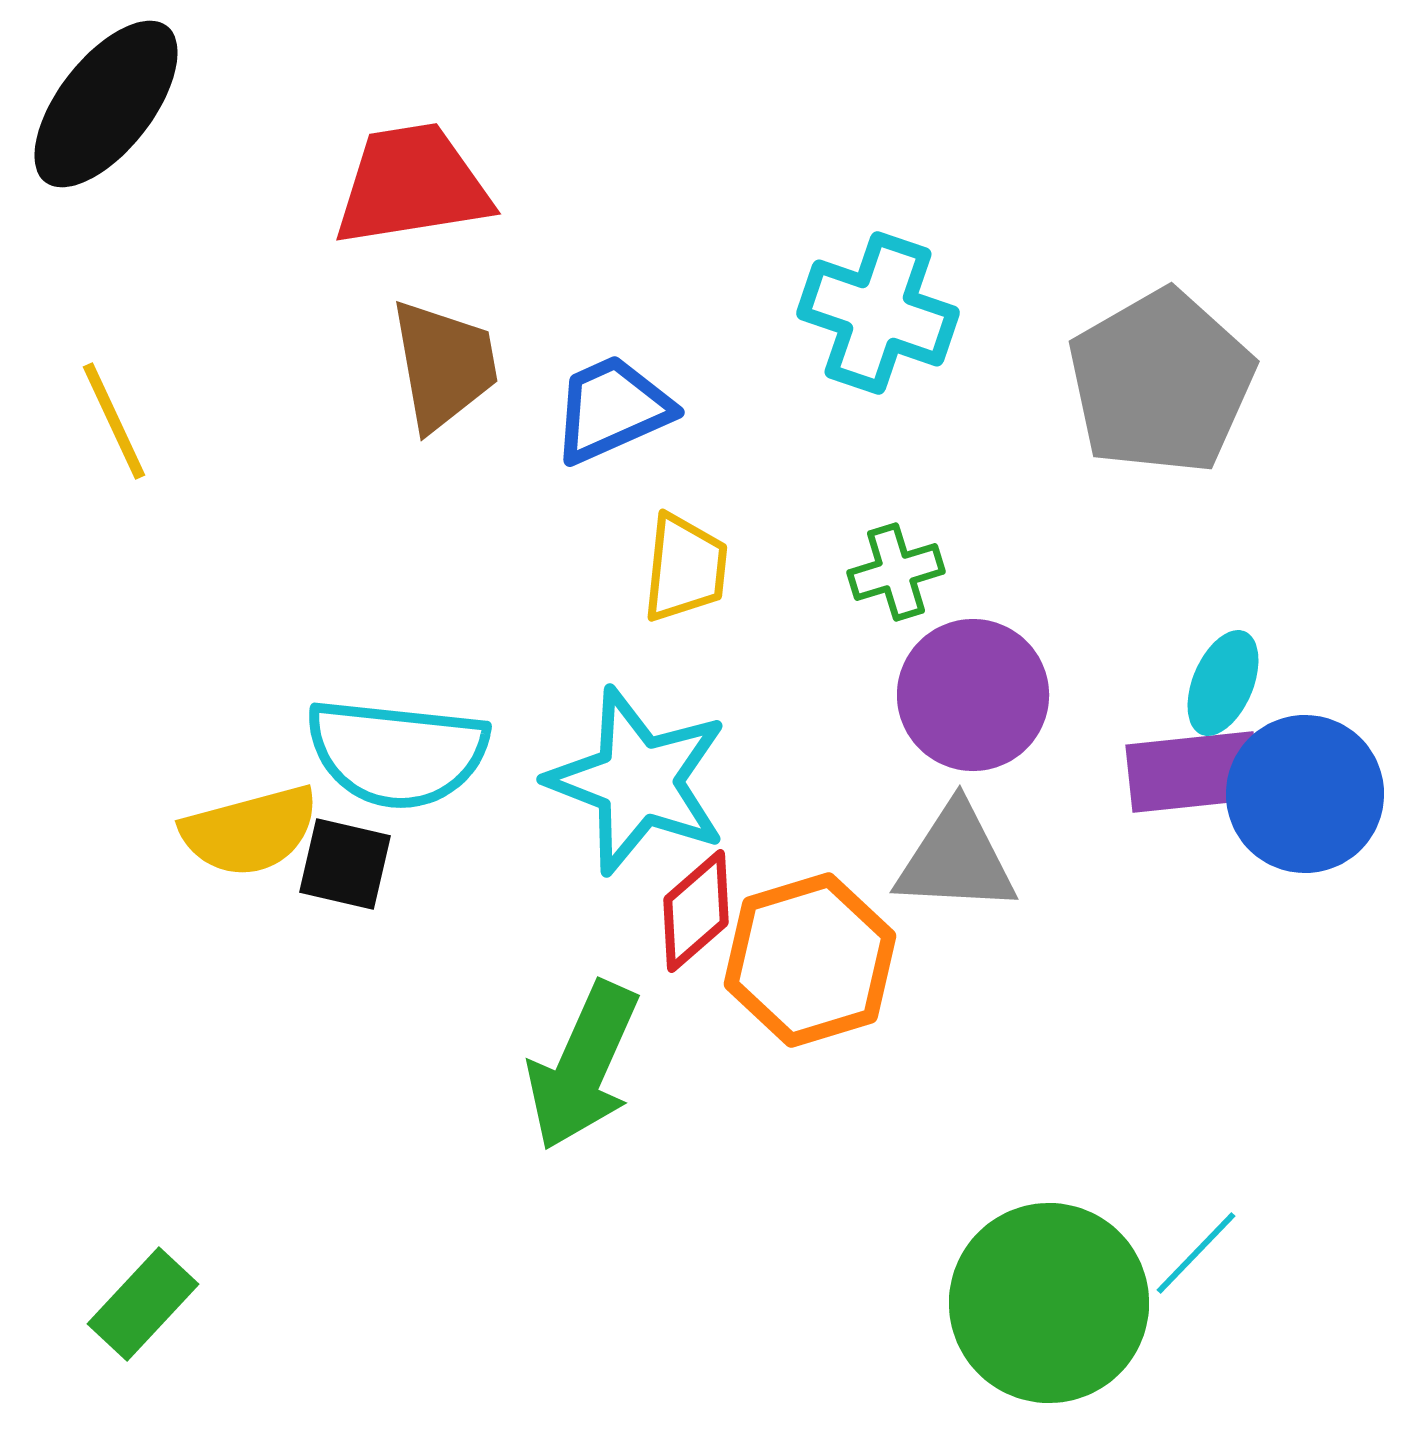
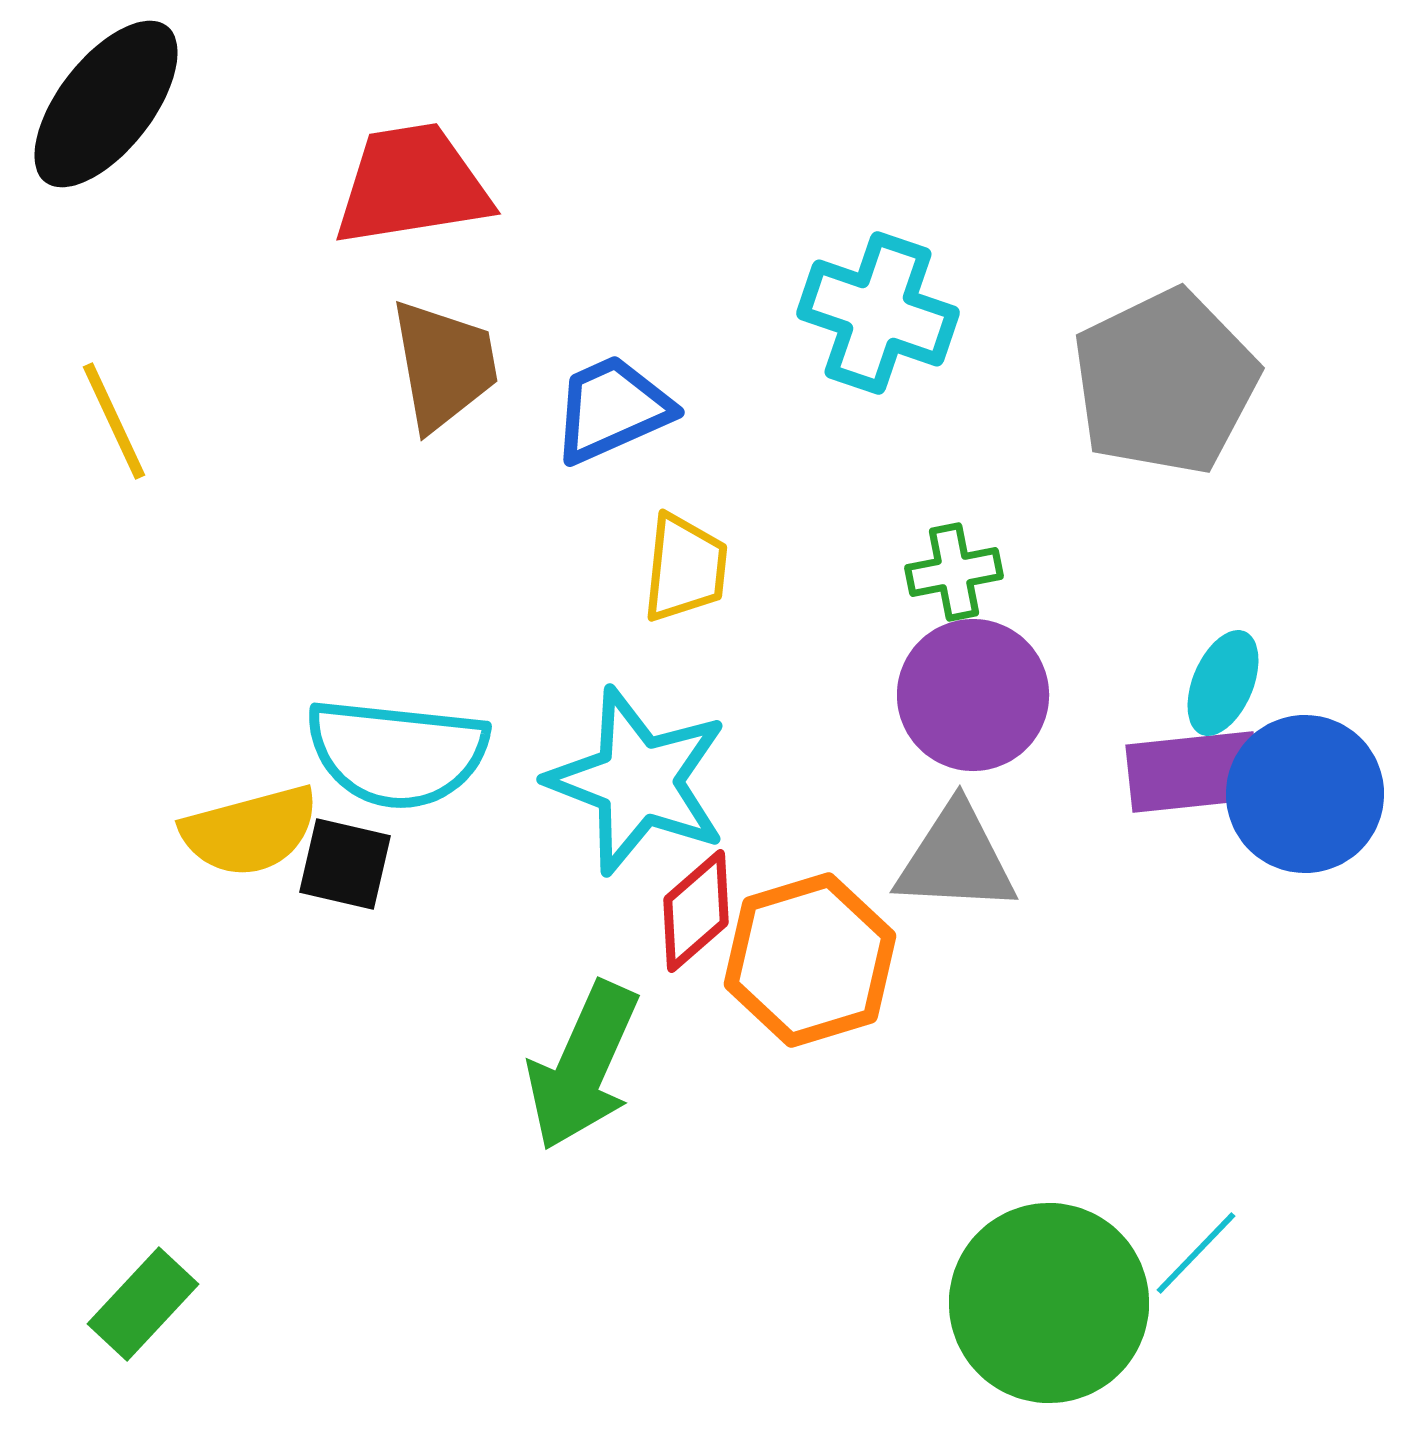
gray pentagon: moved 4 px right; rotated 4 degrees clockwise
green cross: moved 58 px right; rotated 6 degrees clockwise
